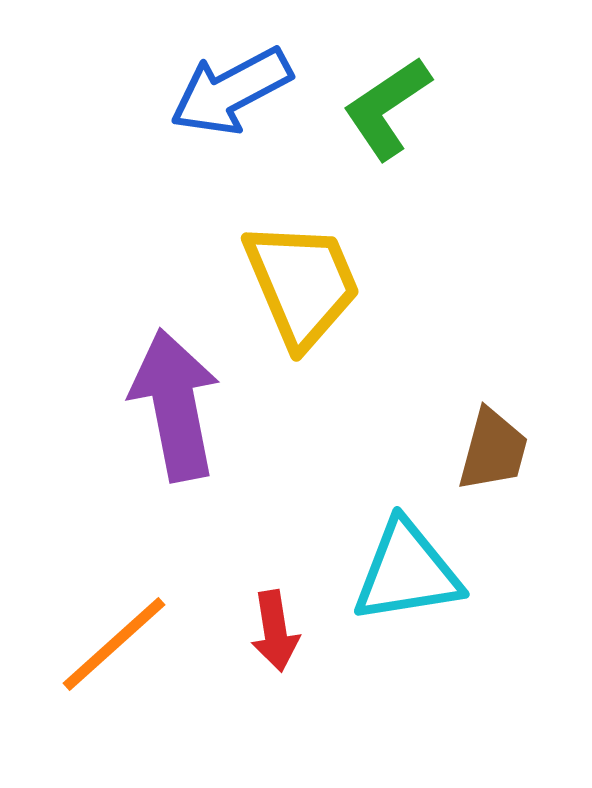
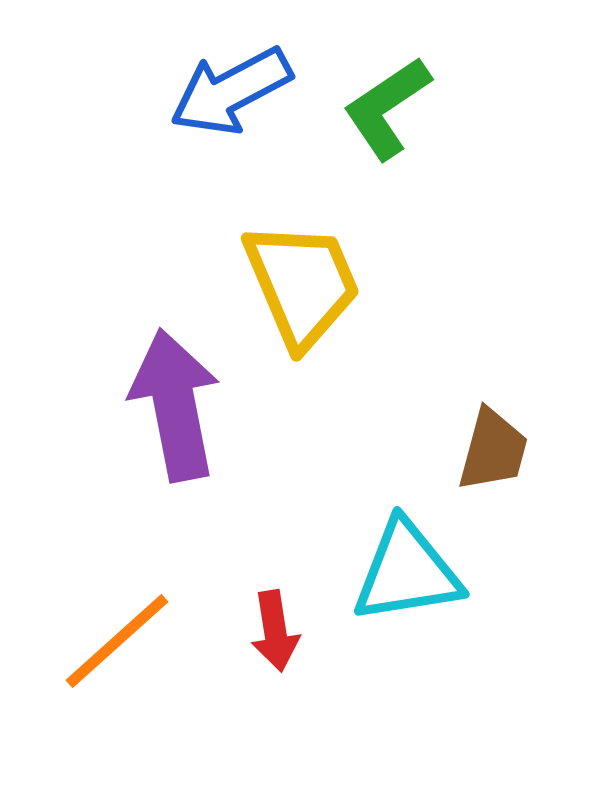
orange line: moved 3 px right, 3 px up
